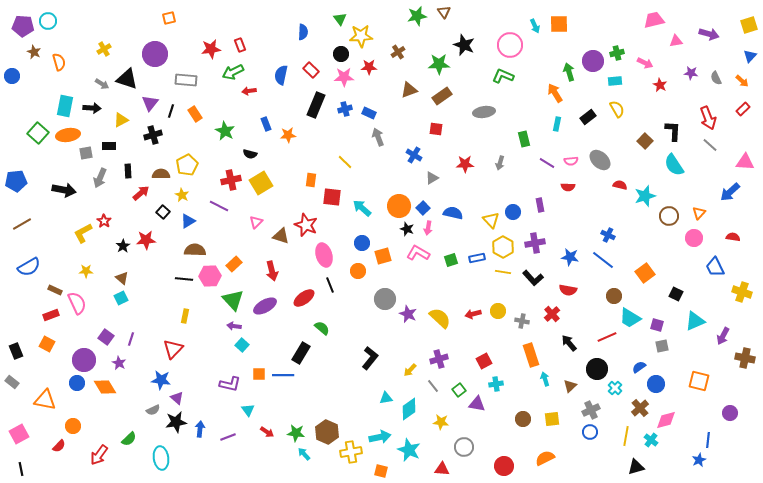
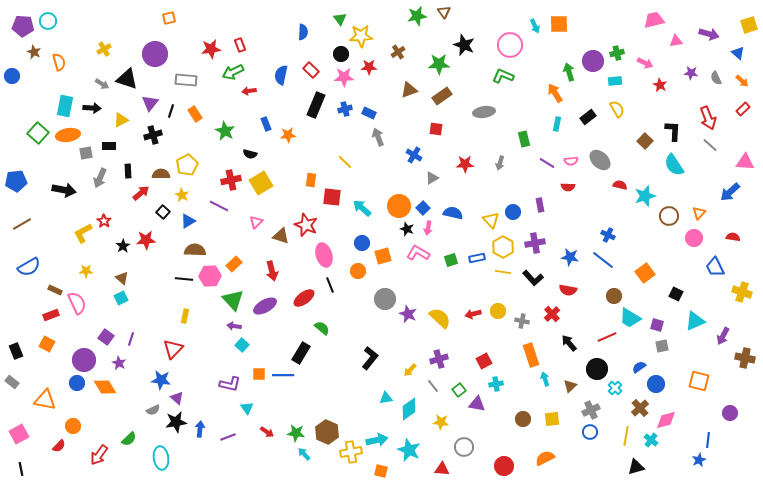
blue triangle at (750, 56): moved 12 px left, 3 px up; rotated 32 degrees counterclockwise
cyan triangle at (248, 410): moved 1 px left, 2 px up
cyan arrow at (380, 437): moved 3 px left, 3 px down
